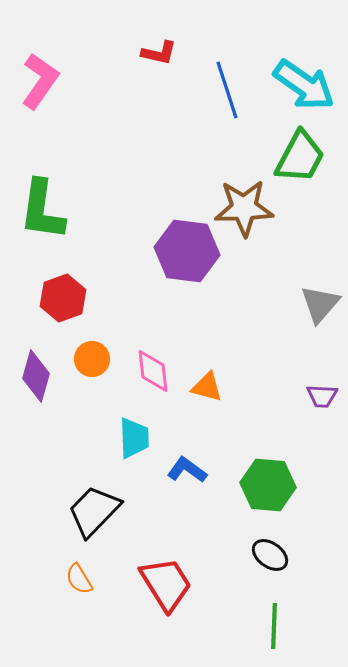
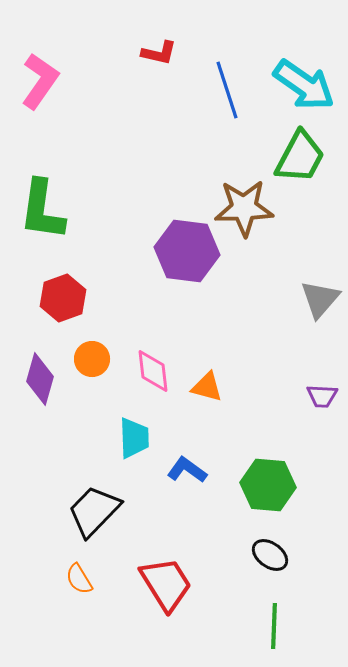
gray triangle: moved 5 px up
purple diamond: moved 4 px right, 3 px down
